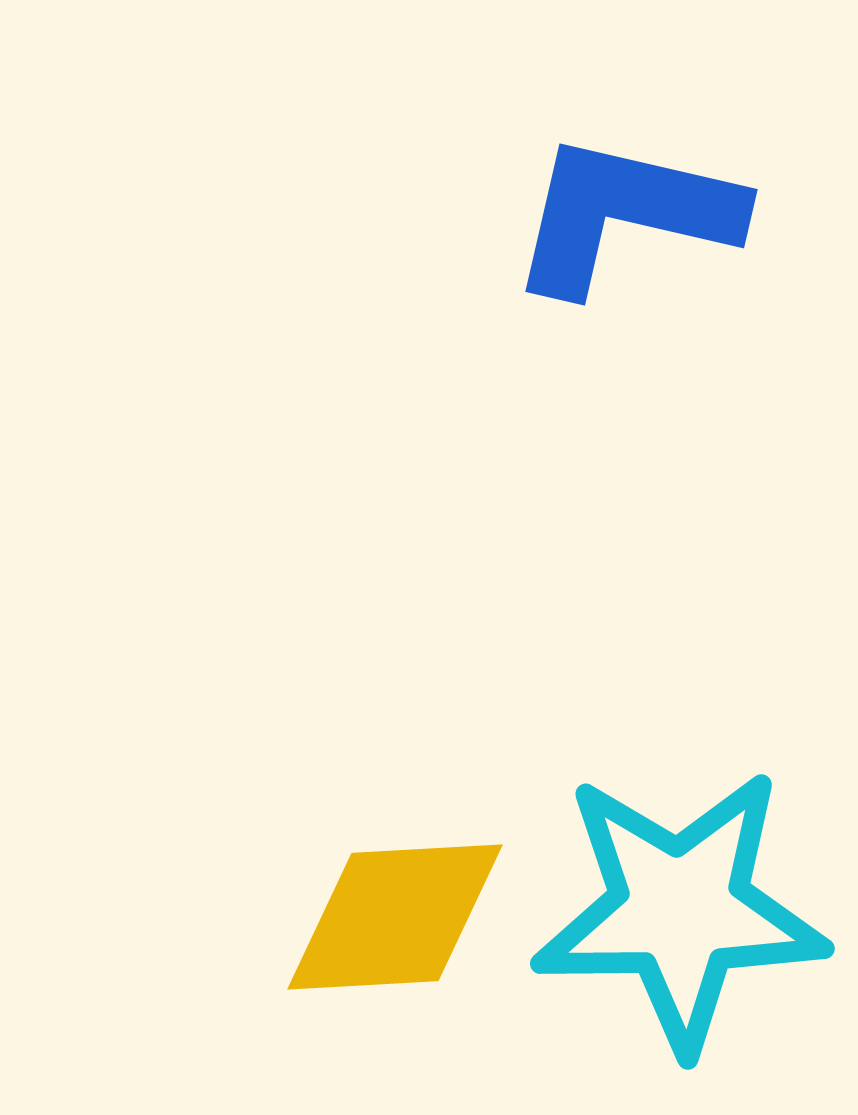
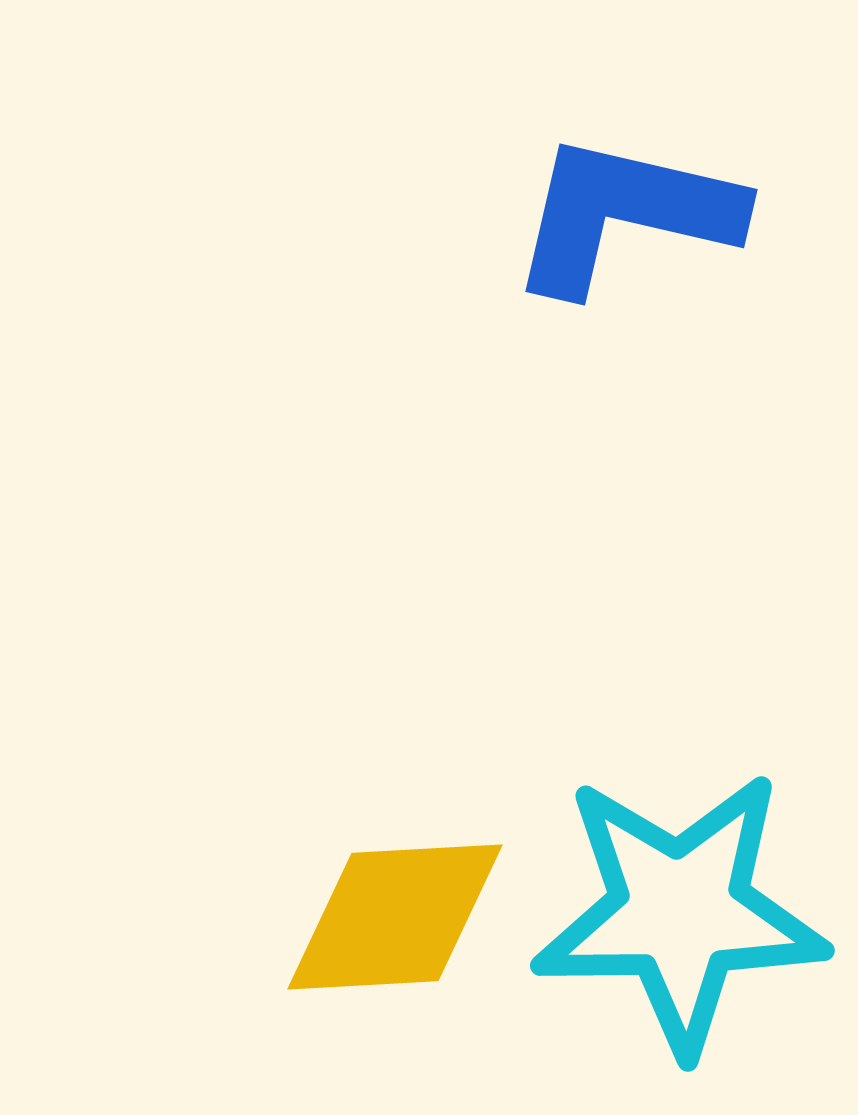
cyan star: moved 2 px down
